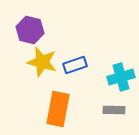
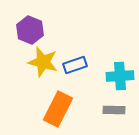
purple hexagon: rotated 8 degrees clockwise
yellow star: moved 1 px right
cyan cross: moved 1 px left, 1 px up; rotated 12 degrees clockwise
orange rectangle: rotated 16 degrees clockwise
